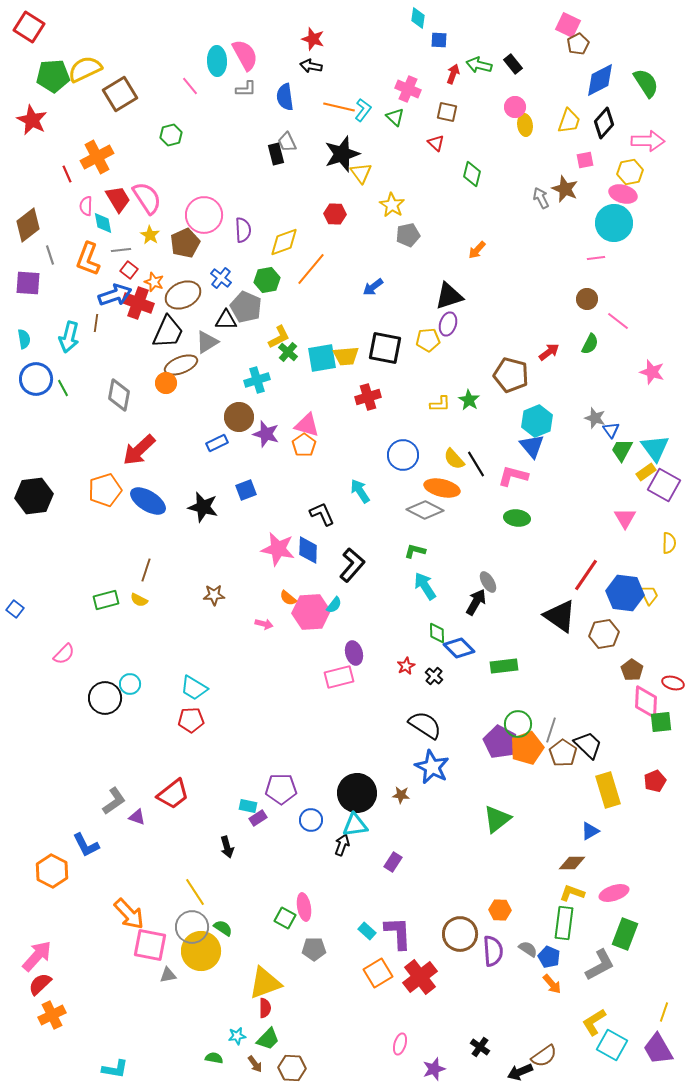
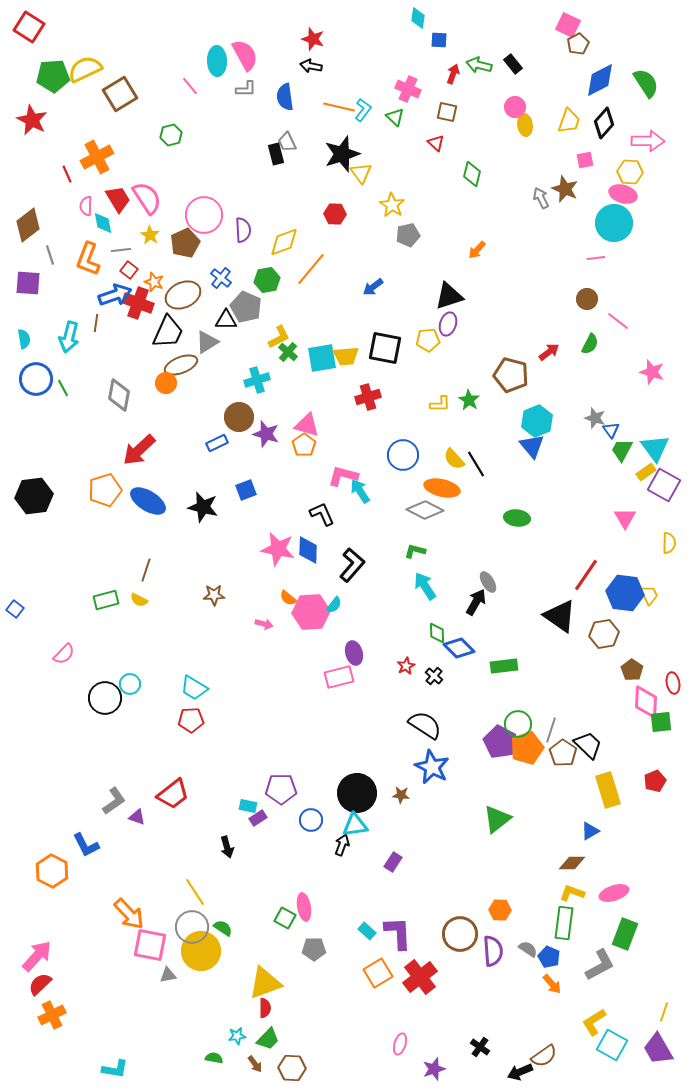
yellow hexagon at (630, 172): rotated 15 degrees clockwise
pink L-shape at (513, 476): moved 170 px left
red ellipse at (673, 683): rotated 65 degrees clockwise
